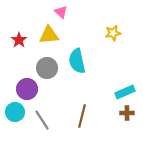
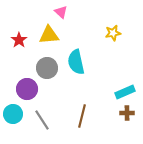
cyan semicircle: moved 1 px left, 1 px down
cyan circle: moved 2 px left, 2 px down
